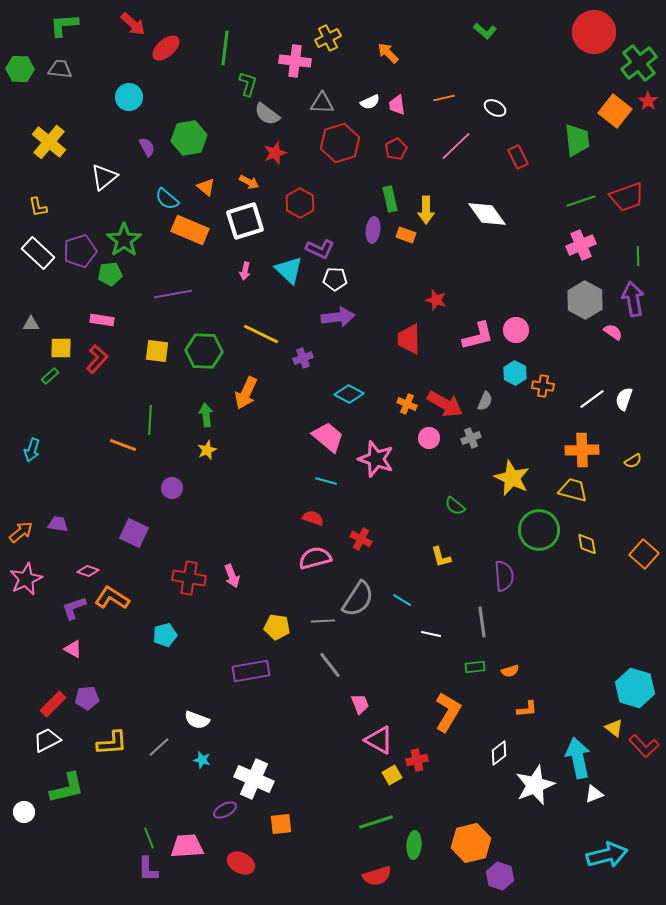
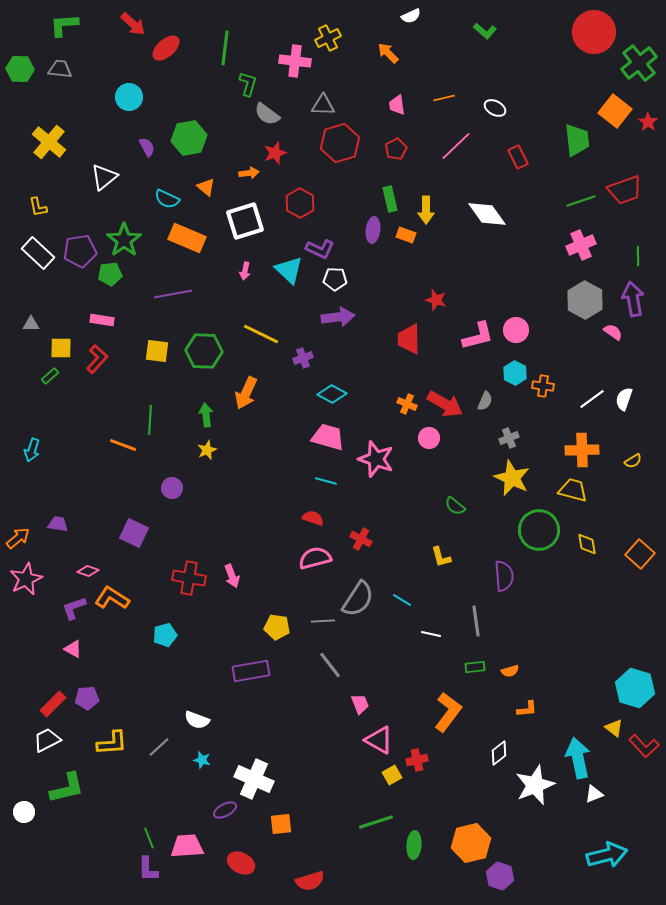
red star at (648, 101): moved 21 px down
white semicircle at (370, 102): moved 41 px right, 86 px up
gray triangle at (322, 103): moved 1 px right, 2 px down
orange arrow at (249, 182): moved 9 px up; rotated 36 degrees counterclockwise
red trapezoid at (627, 197): moved 2 px left, 7 px up
cyan semicircle at (167, 199): rotated 15 degrees counterclockwise
orange rectangle at (190, 230): moved 3 px left, 8 px down
purple pentagon at (80, 251): rotated 8 degrees clockwise
cyan diamond at (349, 394): moved 17 px left
pink trapezoid at (328, 437): rotated 24 degrees counterclockwise
gray cross at (471, 438): moved 38 px right
orange arrow at (21, 532): moved 3 px left, 6 px down
orange square at (644, 554): moved 4 px left
gray line at (482, 622): moved 6 px left, 1 px up
orange L-shape at (448, 712): rotated 6 degrees clockwise
red semicircle at (377, 876): moved 67 px left, 5 px down
